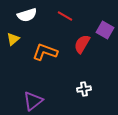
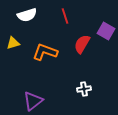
red line: rotated 42 degrees clockwise
purple square: moved 1 px right, 1 px down
yellow triangle: moved 4 px down; rotated 24 degrees clockwise
